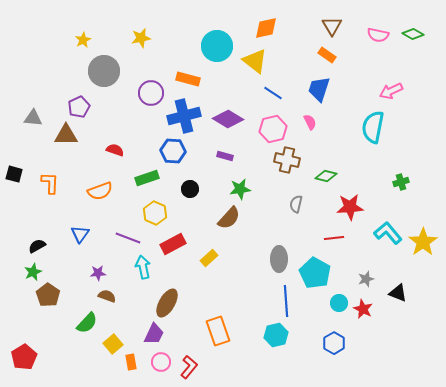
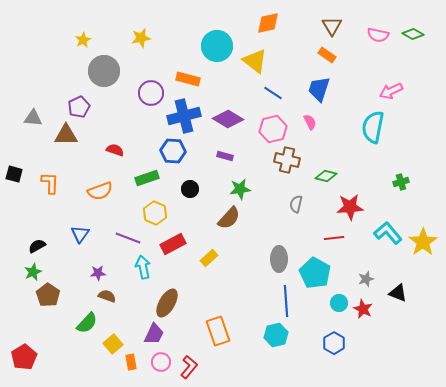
orange diamond at (266, 28): moved 2 px right, 5 px up
